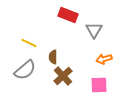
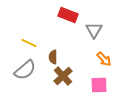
orange arrow: rotated 119 degrees counterclockwise
